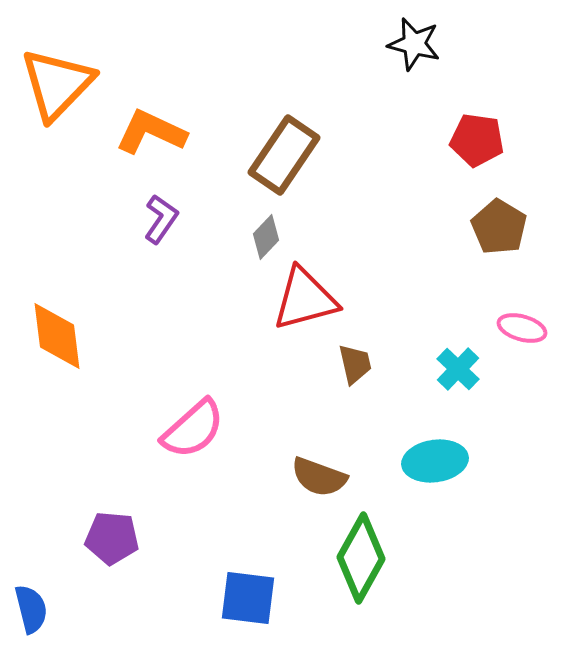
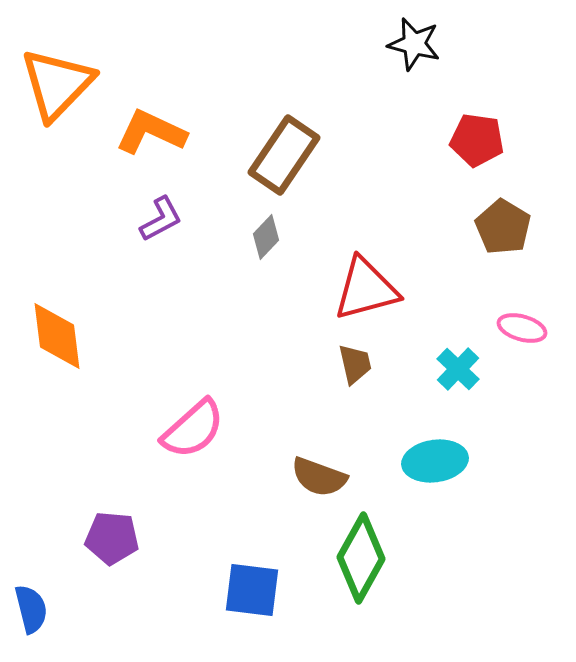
purple L-shape: rotated 27 degrees clockwise
brown pentagon: moved 4 px right
red triangle: moved 61 px right, 10 px up
blue square: moved 4 px right, 8 px up
